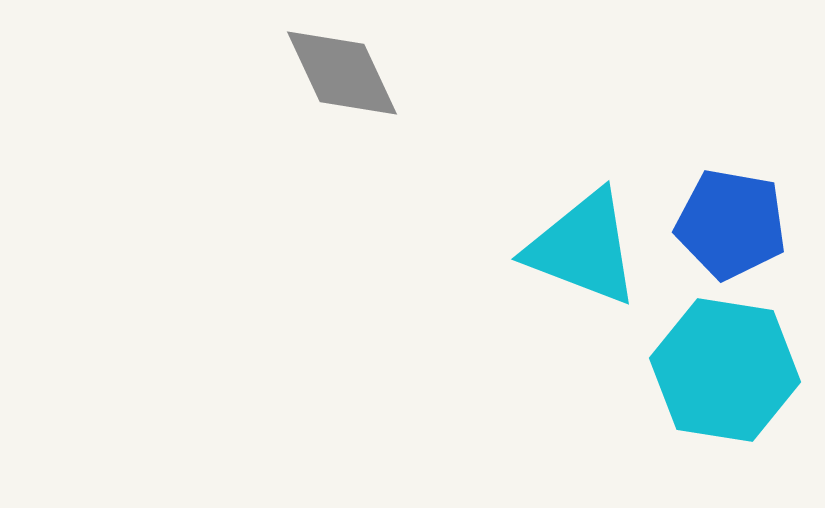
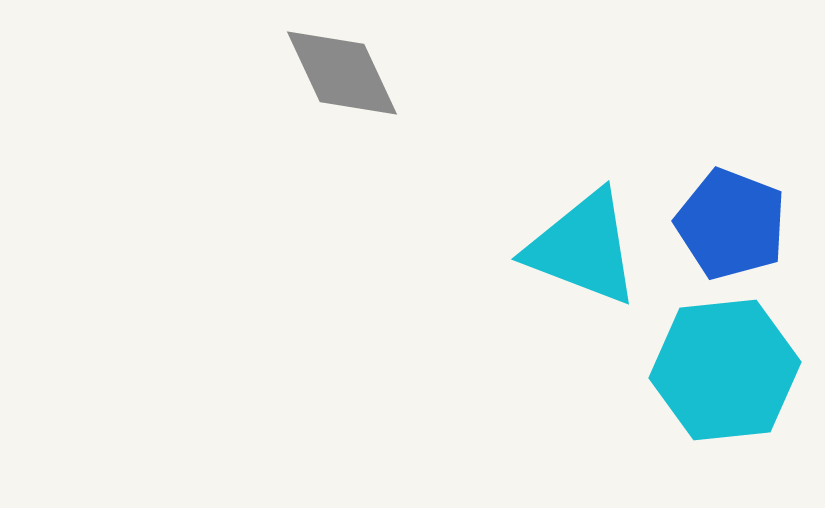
blue pentagon: rotated 11 degrees clockwise
cyan hexagon: rotated 15 degrees counterclockwise
